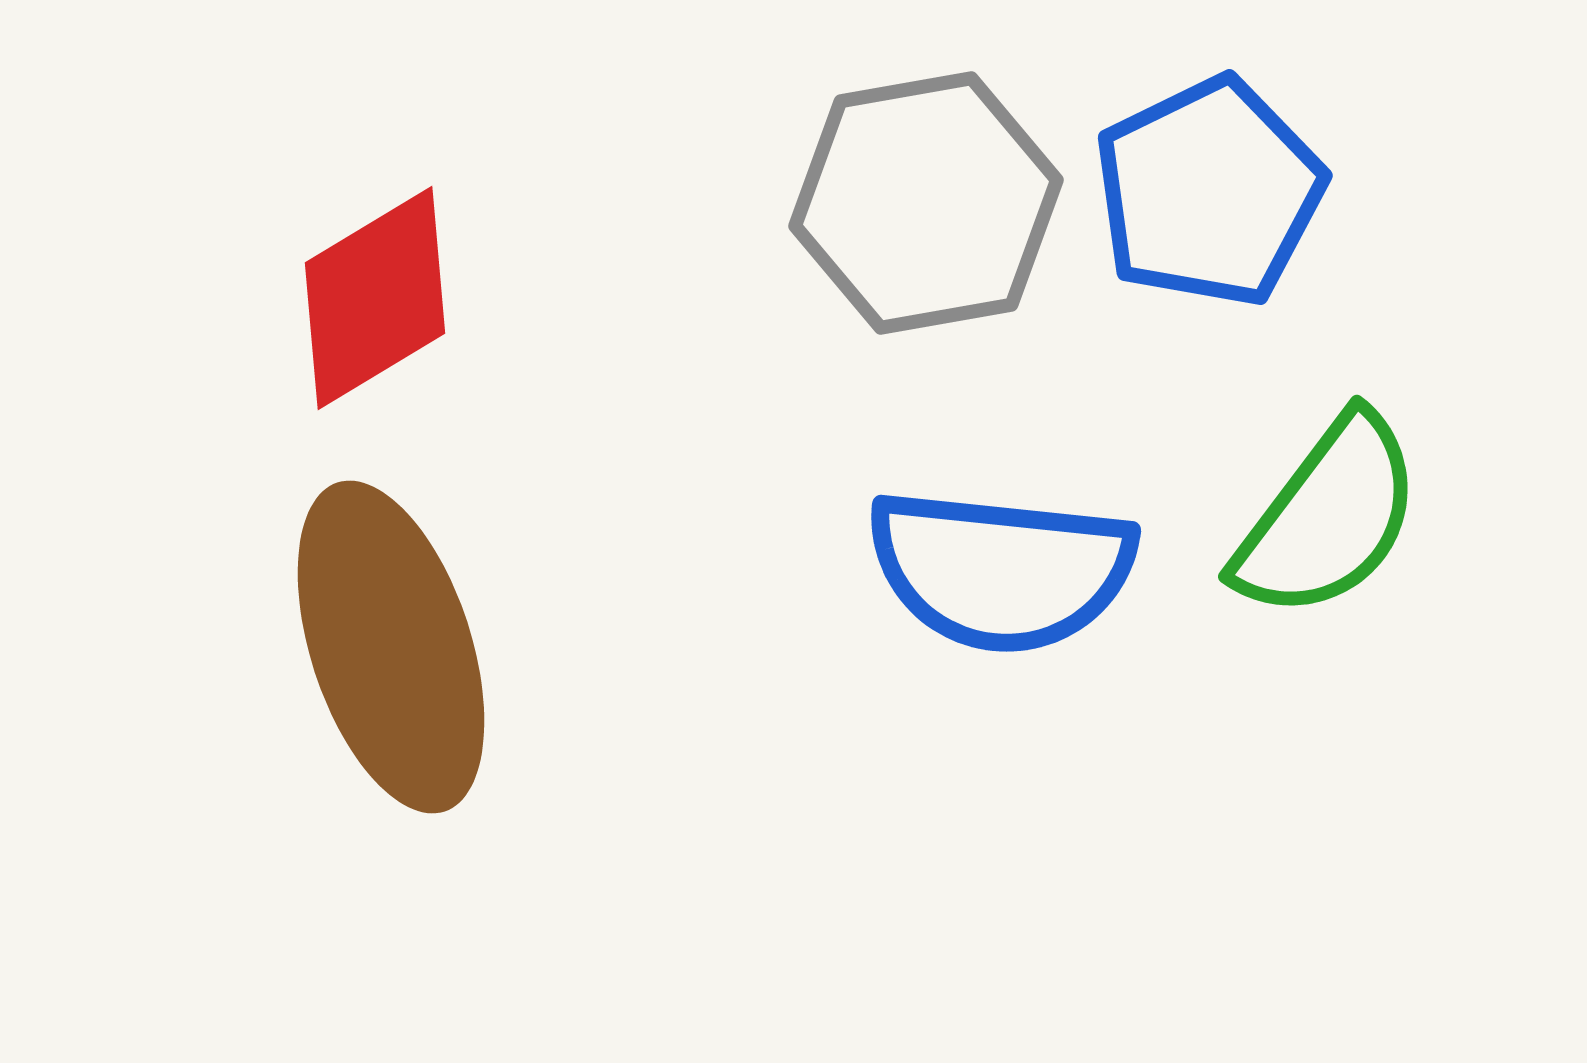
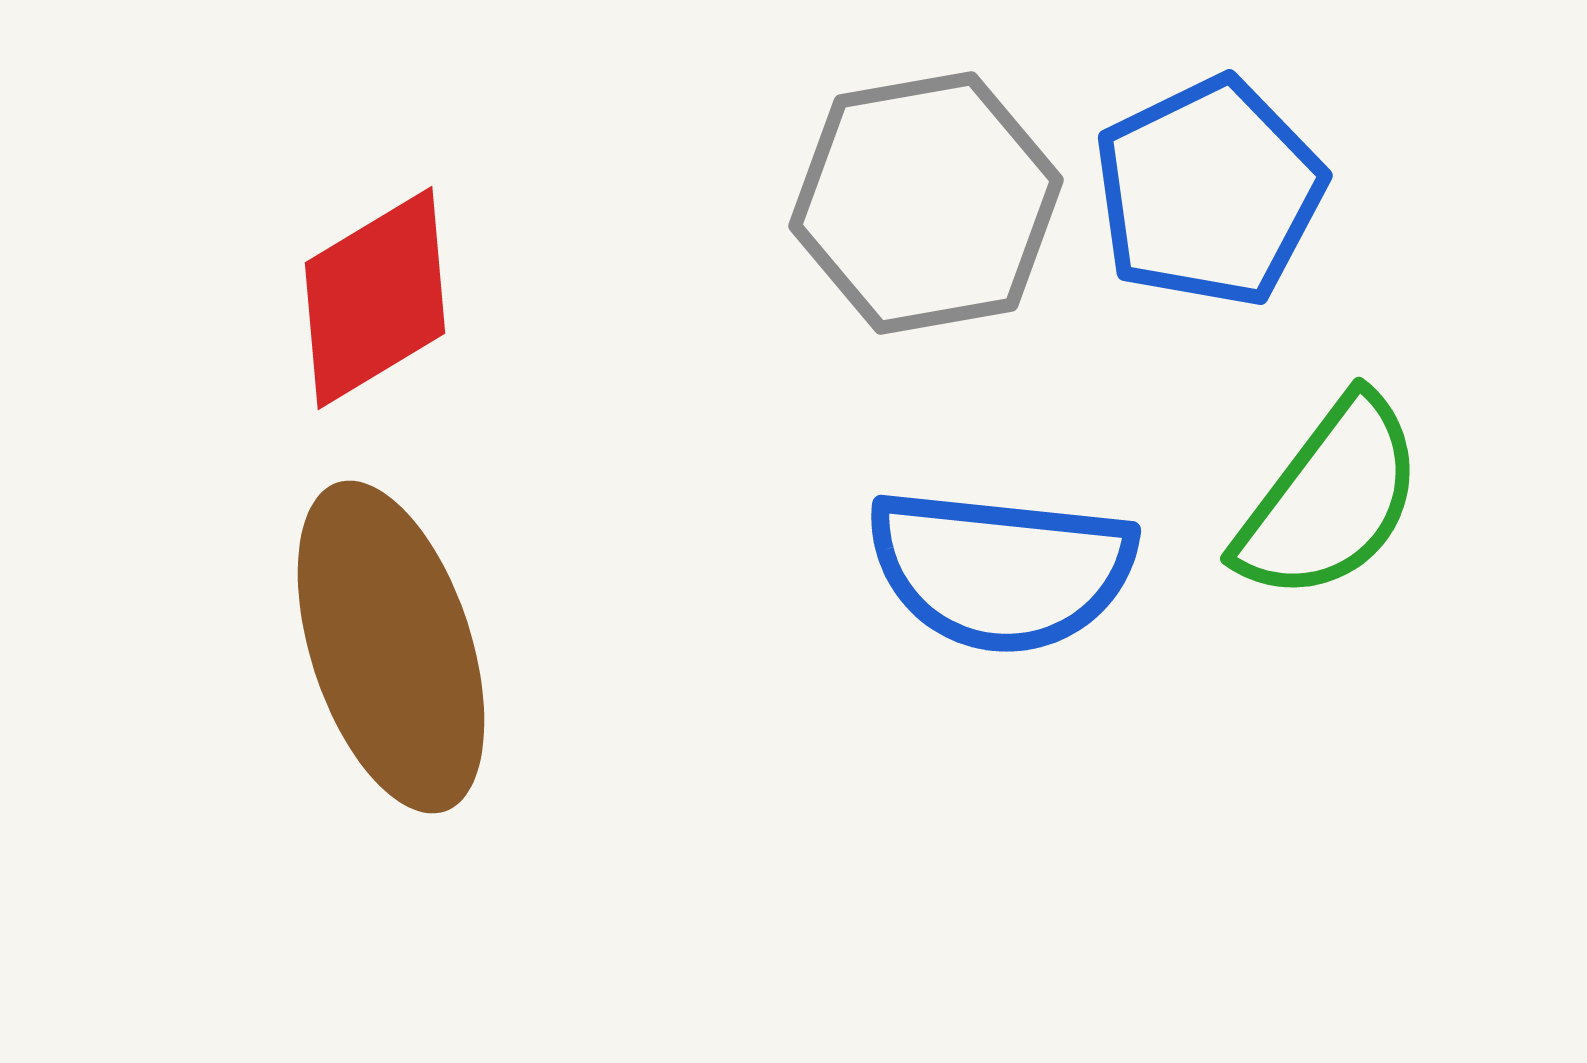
green semicircle: moved 2 px right, 18 px up
